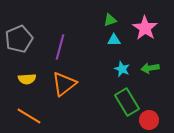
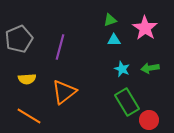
orange triangle: moved 8 px down
